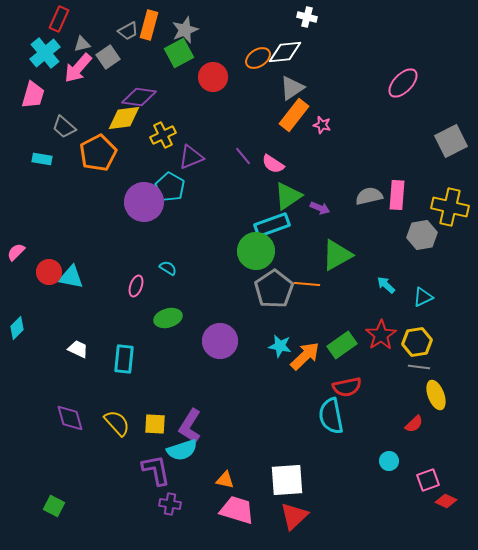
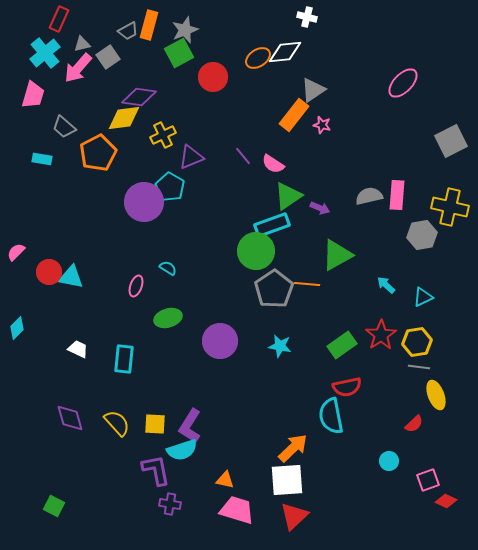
gray triangle at (292, 88): moved 21 px right, 2 px down
orange arrow at (305, 356): moved 12 px left, 92 px down
